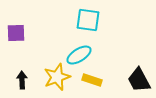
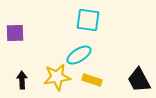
purple square: moved 1 px left
yellow star: rotated 12 degrees clockwise
